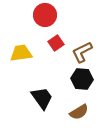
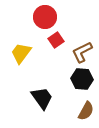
red circle: moved 2 px down
red square: moved 3 px up
yellow trapezoid: rotated 45 degrees counterclockwise
brown semicircle: moved 7 px right, 1 px up; rotated 30 degrees counterclockwise
